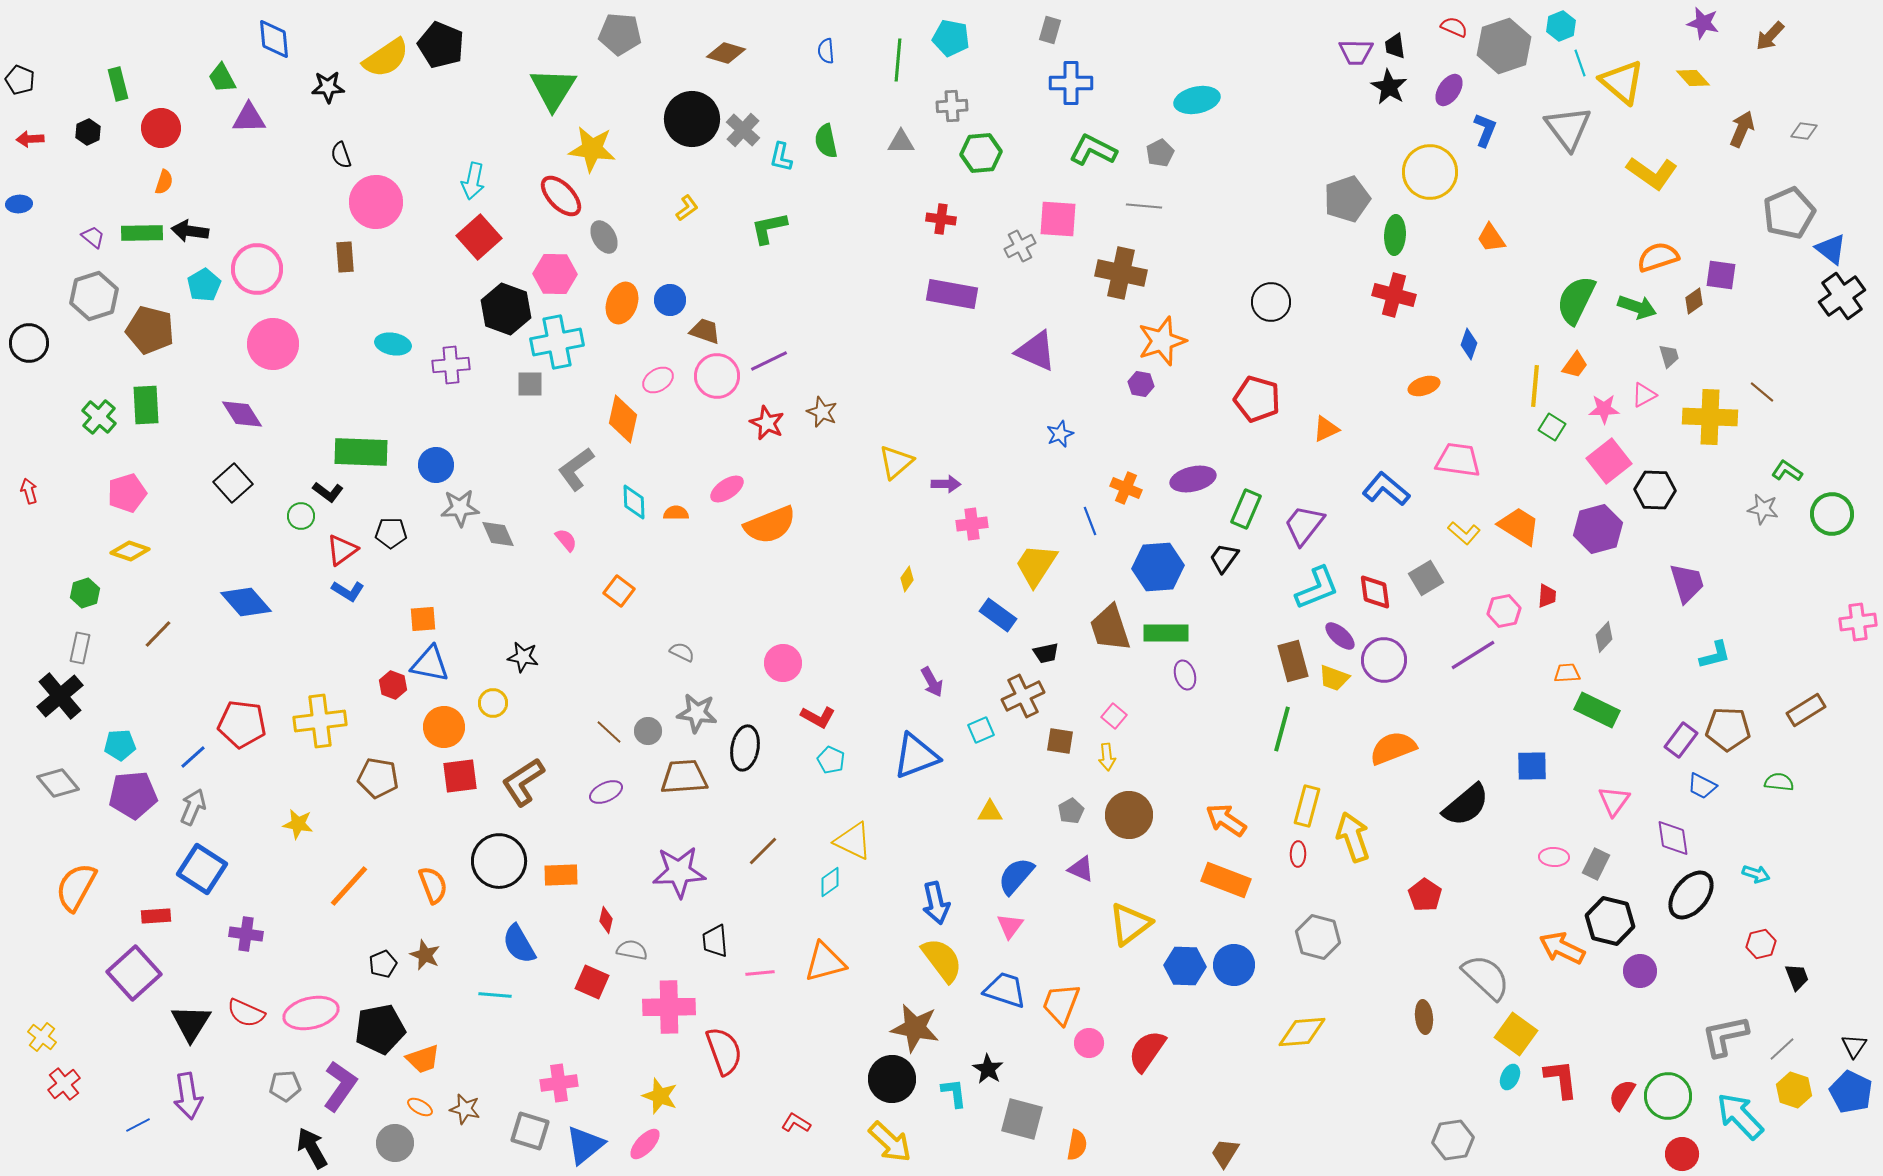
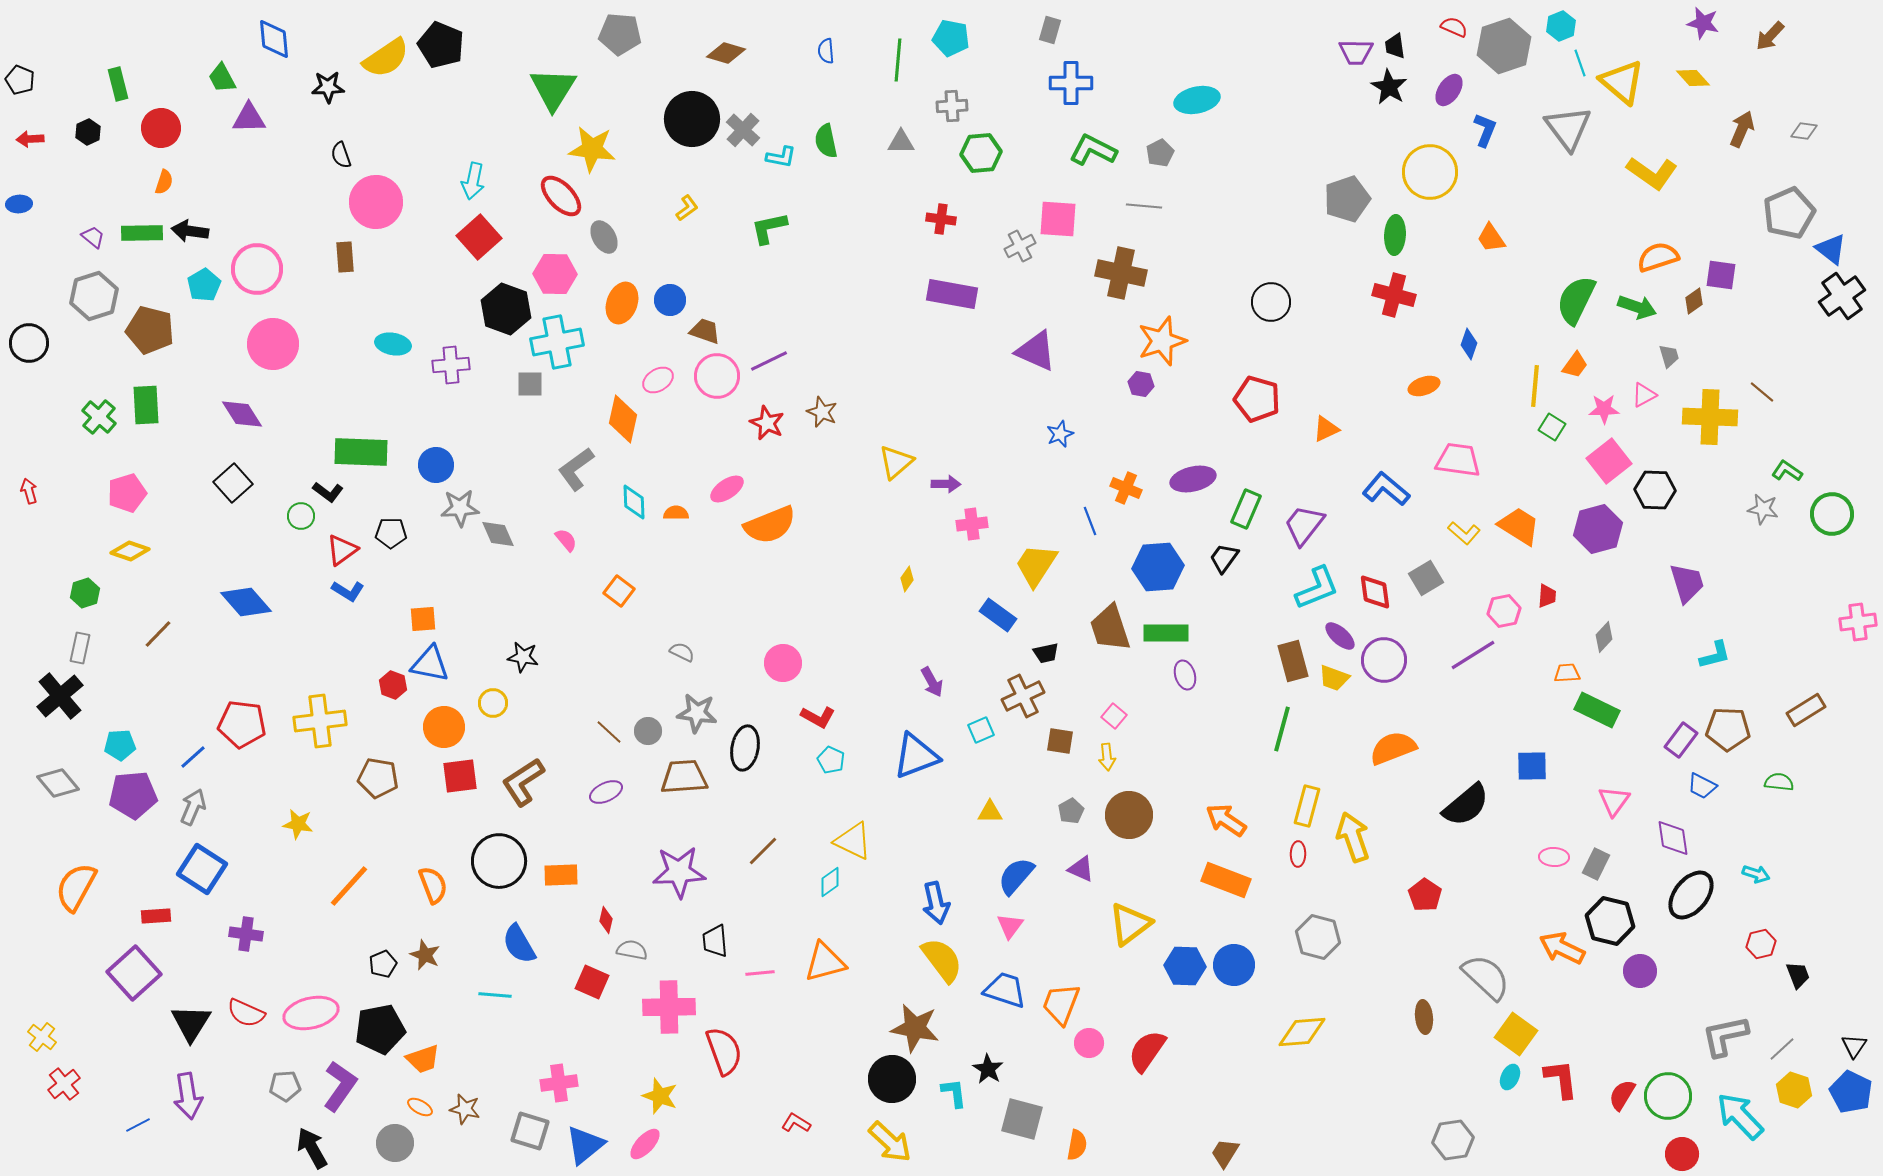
cyan L-shape at (781, 157): rotated 92 degrees counterclockwise
black trapezoid at (1797, 977): moved 1 px right, 2 px up
